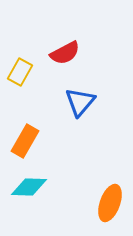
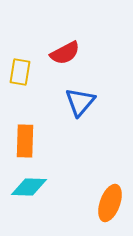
yellow rectangle: rotated 20 degrees counterclockwise
orange rectangle: rotated 28 degrees counterclockwise
